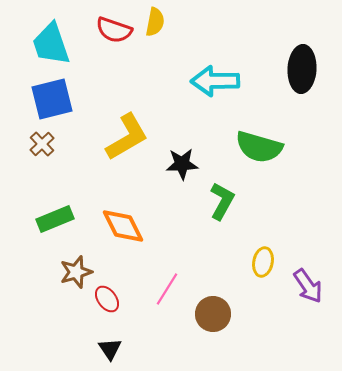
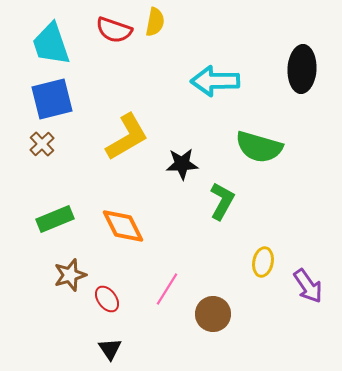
brown star: moved 6 px left, 3 px down
